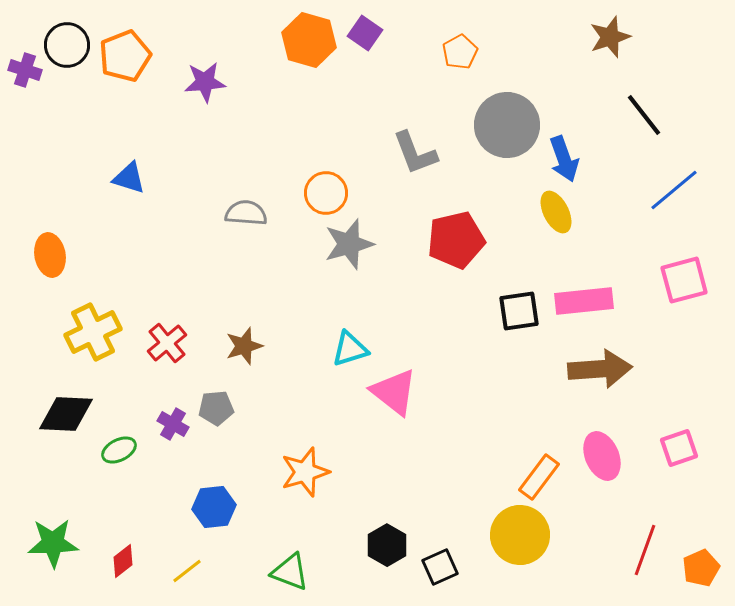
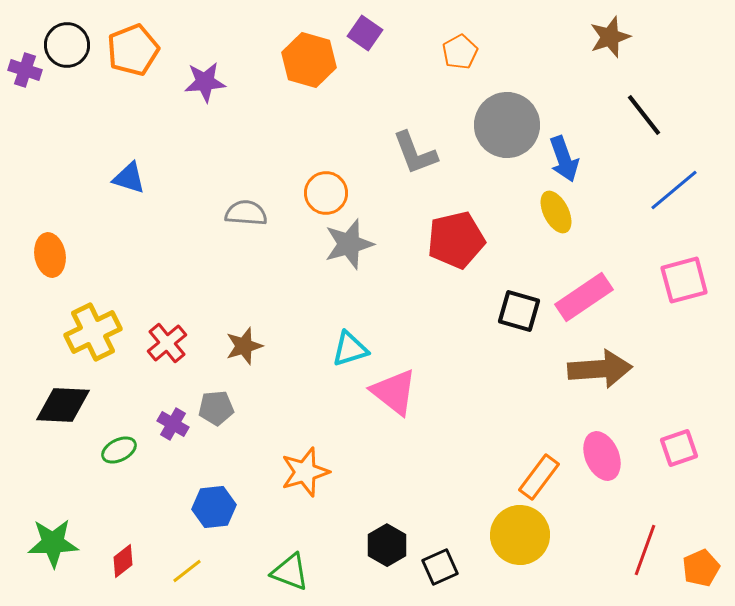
orange hexagon at (309, 40): moved 20 px down
orange pentagon at (125, 56): moved 8 px right, 6 px up
pink rectangle at (584, 301): moved 4 px up; rotated 28 degrees counterclockwise
black square at (519, 311): rotated 24 degrees clockwise
black diamond at (66, 414): moved 3 px left, 9 px up
